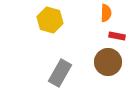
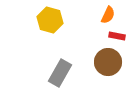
orange semicircle: moved 2 px right, 2 px down; rotated 24 degrees clockwise
